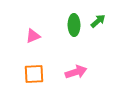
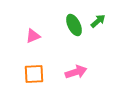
green ellipse: rotated 25 degrees counterclockwise
